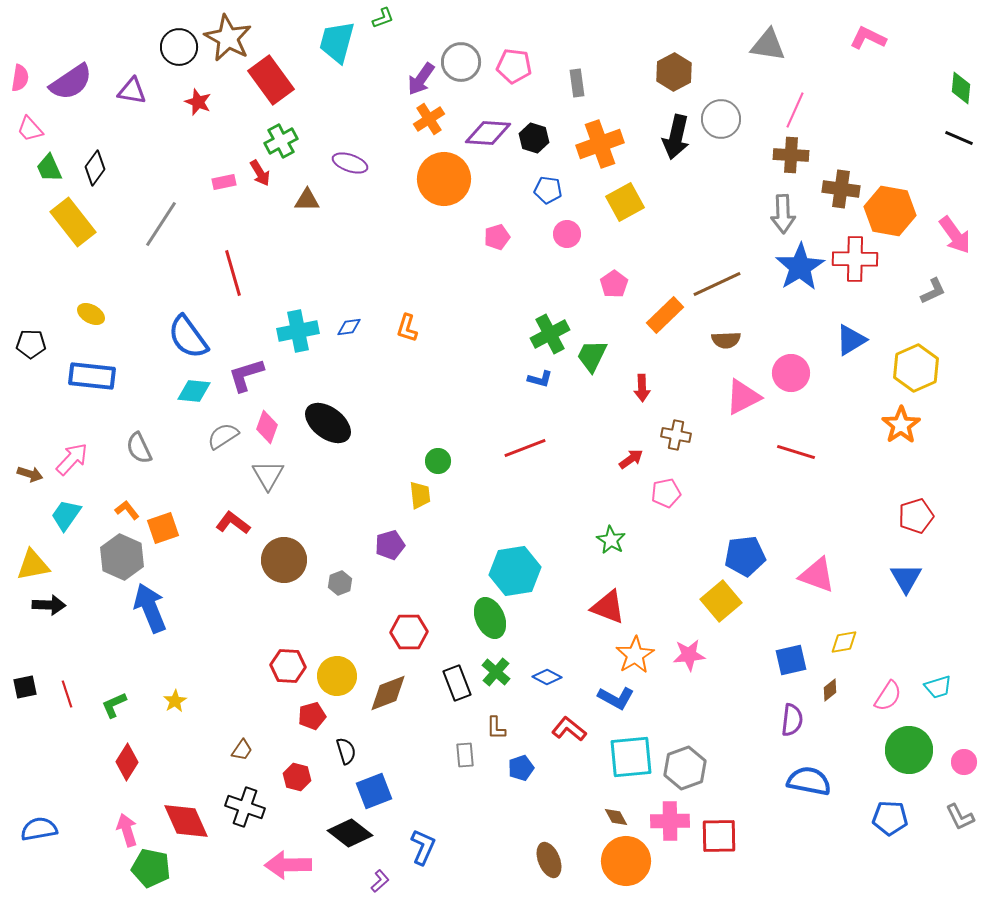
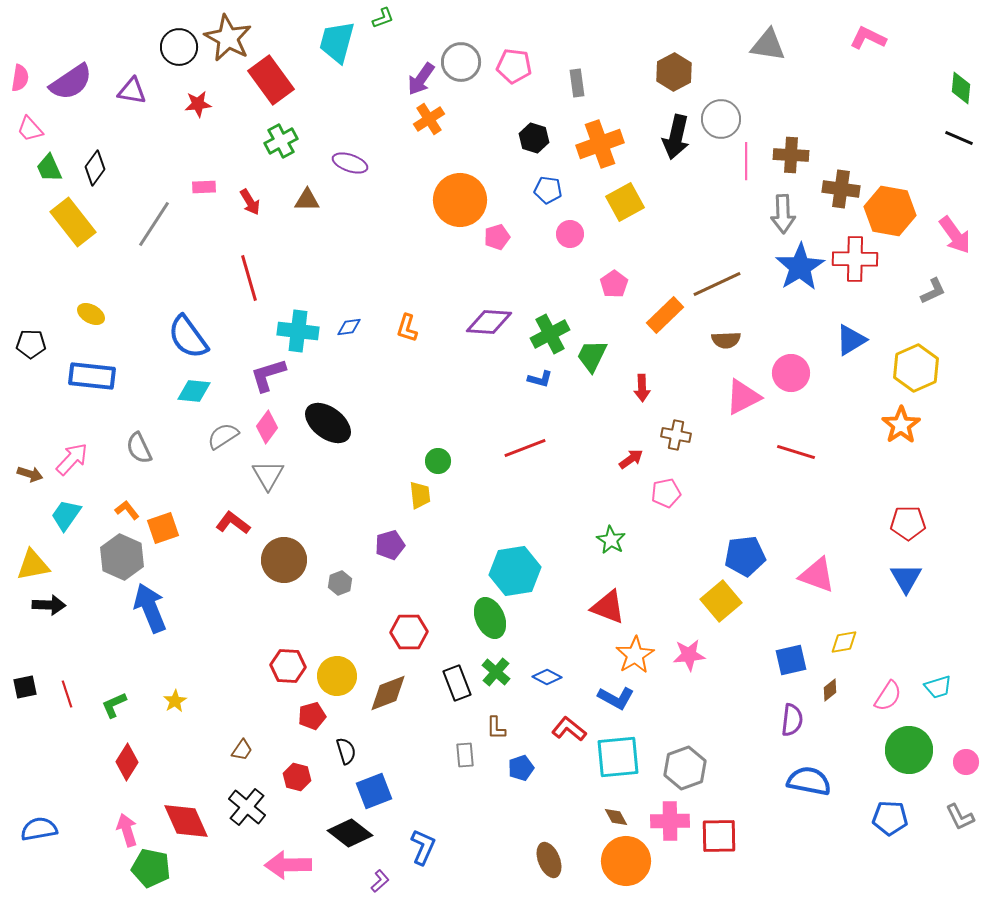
red star at (198, 102): moved 2 px down; rotated 28 degrees counterclockwise
pink line at (795, 110): moved 49 px left, 51 px down; rotated 24 degrees counterclockwise
purple diamond at (488, 133): moved 1 px right, 189 px down
red arrow at (260, 173): moved 10 px left, 29 px down
orange circle at (444, 179): moved 16 px right, 21 px down
pink rectangle at (224, 182): moved 20 px left, 5 px down; rotated 10 degrees clockwise
gray line at (161, 224): moved 7 px left
pink circle at (567, 234): moved 3 px right
red line at (233, 273): moved 16 px right, 5 px down
cyan cross at (298, 331): rotated 18 degrees clockwise
purple L-shape at (246, 375): moved 22 px right
pink diamond at (267, 427): rotated 16 degrees clockwise
red pentagon at (916, 516): moved 8 px left, 7 px down; rotated 16 degrees clockwise
cyan square at (631, 757): moved 13 px left
pink circle at (964, 762): moved 2 px right
black cross at (245, 807): moved 2 px right; rotated 21 degrees clockwise
